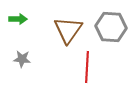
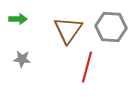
red line: rotated 12 degrees clockwise
